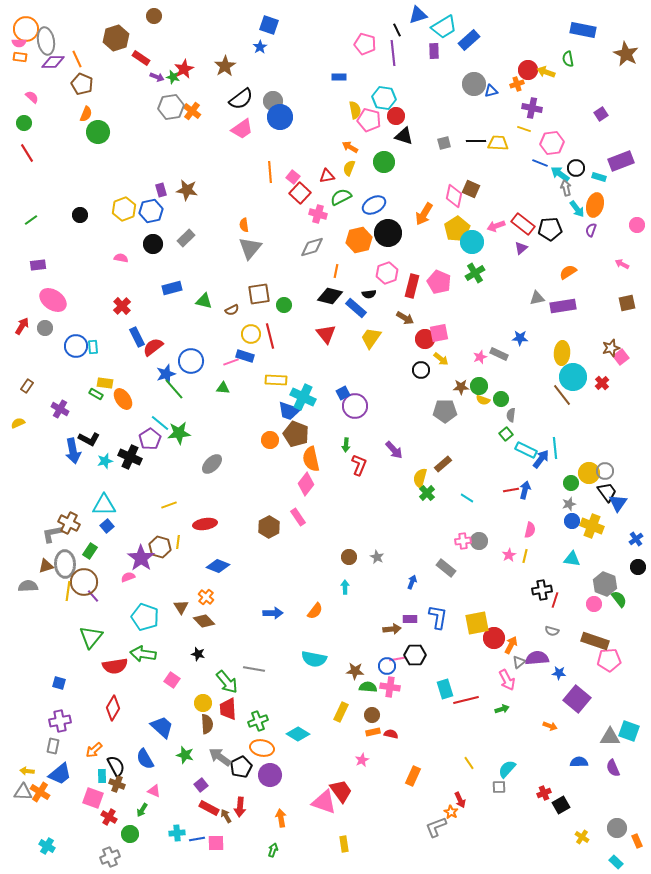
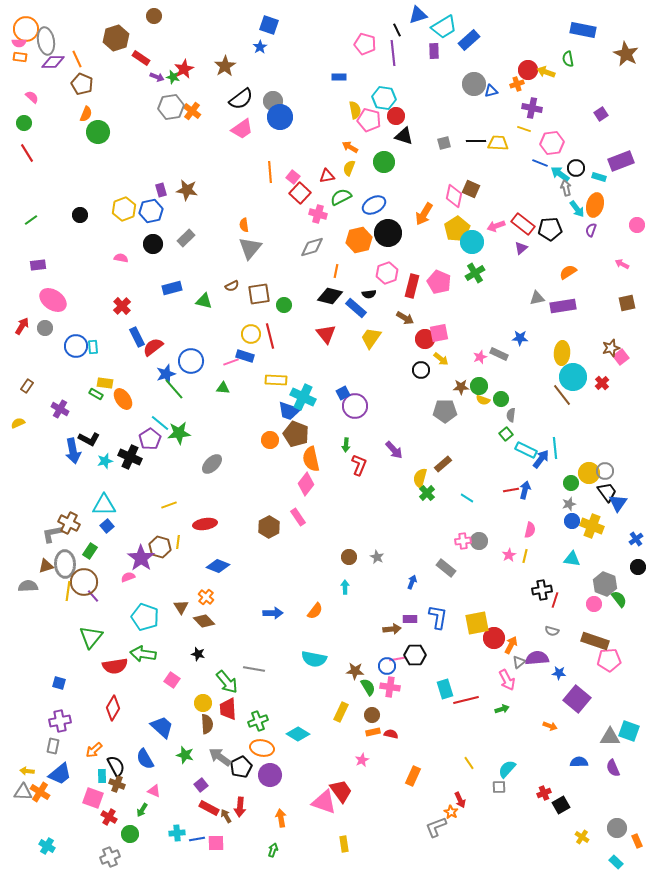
brown semicircle at (232, 310): moved 24 px up
green semicircle at (368, 687): rotated 54 degrees clockwise
